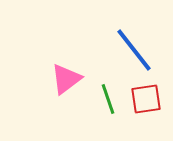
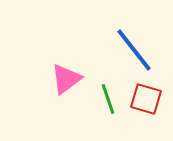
red square: rotated 24 degrees clockwise
